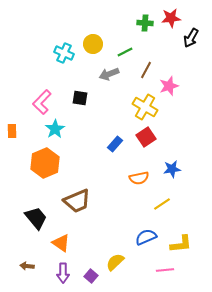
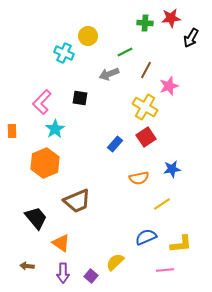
yellow circle: moved 5 px left, 8 px up
